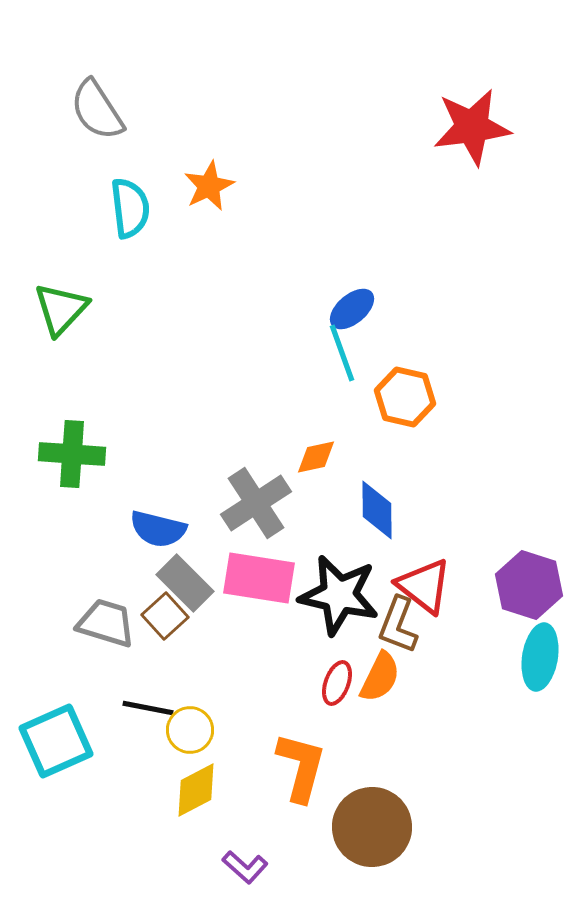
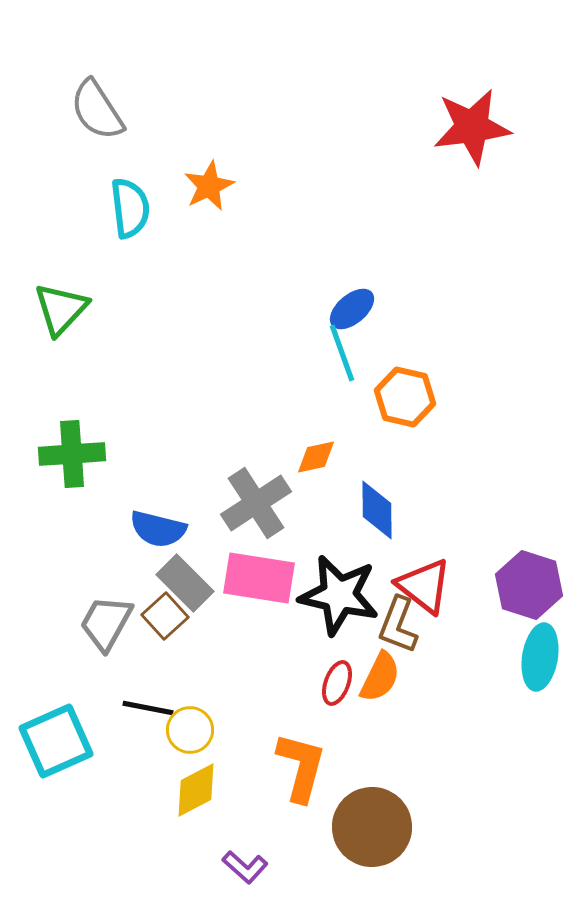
green cross: rotated 8 degrees counterclockwise
gray trapezoid: rotated 78 degrees counterclockwise
